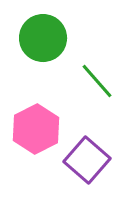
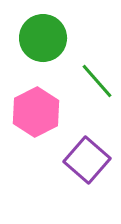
pink hexagon: moved 17 px up
